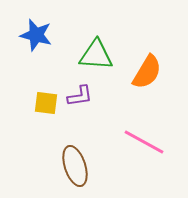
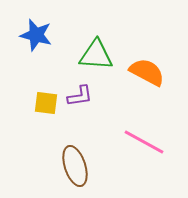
orange semicircle: rotated 93 degrees counterclockwise
